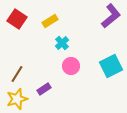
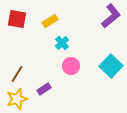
red square: rotated 24 degrees counterclockwise
cyan square: rotated 20 degrees counterclockwise
